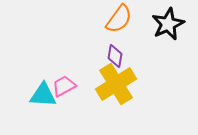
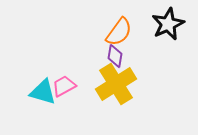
orange semicircle: moved 13 px down
cyan triangle: moved 3 px up; rotated 12 degrees clockwise
